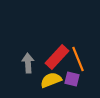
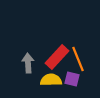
yellow semicircle: rotated 20 degrees clockwise
